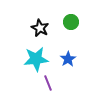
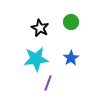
blue star: moved 3 px right, 1 px up
purple line: rotated 42 degrees clockwise
